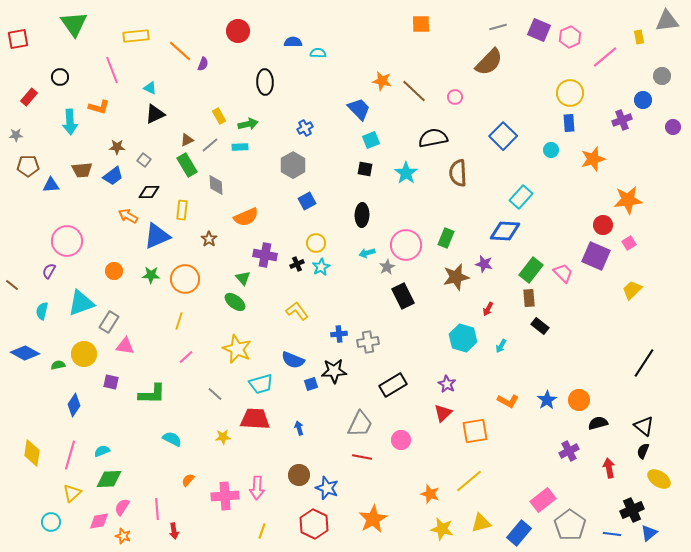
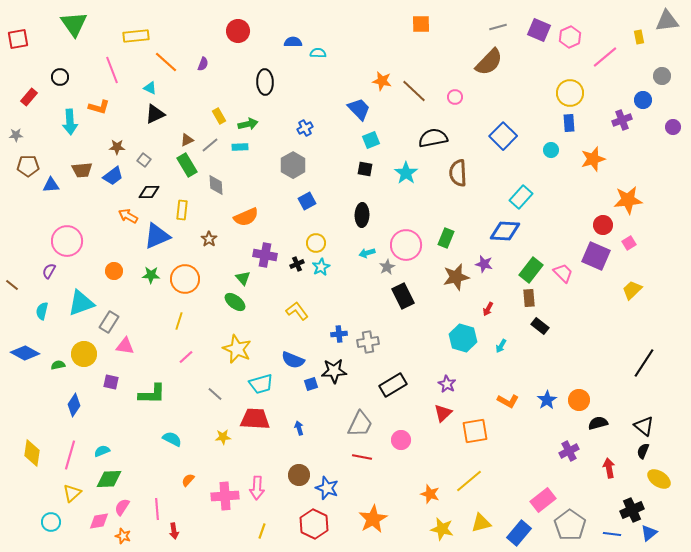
orange line at (180, 51): moved 14 px left, 11 px down
